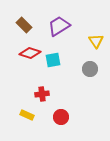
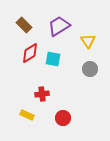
yellow triangle: moved 8 px left
red diamond: rotated 50 degrees counterclockwise
cyan square: moved 1 px up; rotated 21 degrees clockwise
red circle: moved 2 px right, 1 px down
